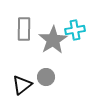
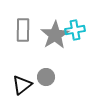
gray rectangle: moved 1 px left, 1 px down
gray star: moved 2 px right, 5 px up
